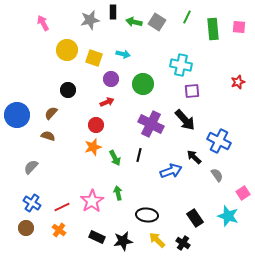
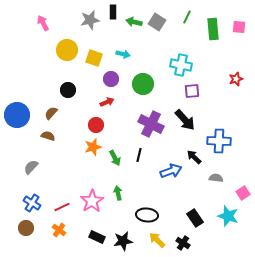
red star at (238, 82): moved 2 px left, 3 px up
blue cross at (219, 141): rotated 25 degrees counterclockwise
gray semicircle at (217, 175): moved 1 px left, 3 px down; rotated 48 degrees counterclockwise
